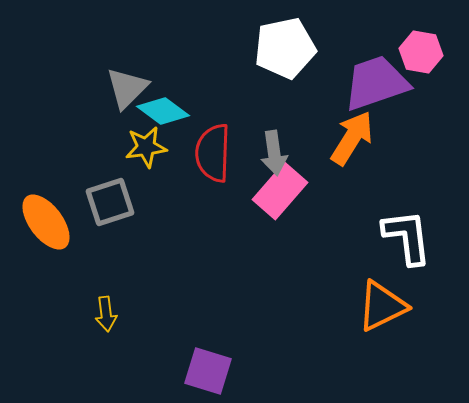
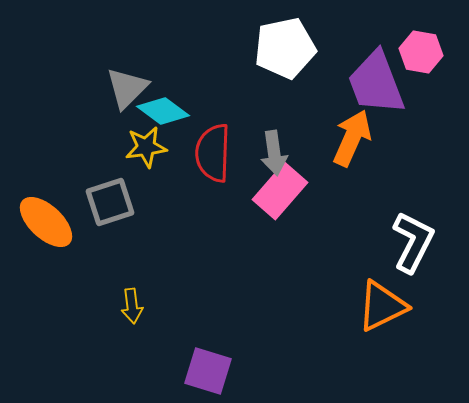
purple trapezoid: rotated 92 degrees counterclockwise
orange arrow: rotated 8 degrees counterclockwise
orange ellipse: rotated 10 degrees counterclockwise
white L-shape: moved 6 px right, 5 px down; rotated 34 degrees clockwise
yellow arrow: moved 26 px right, 8 px up
